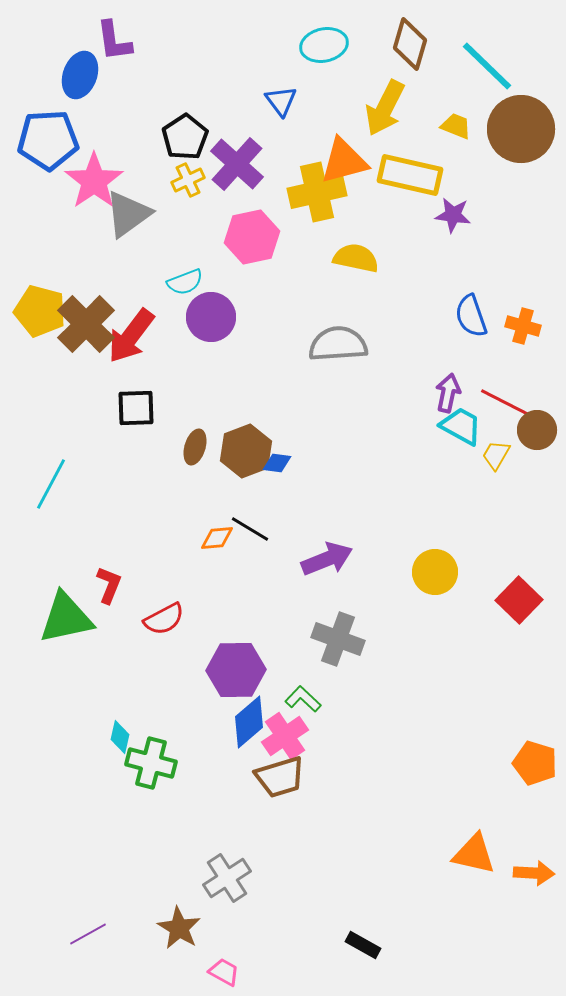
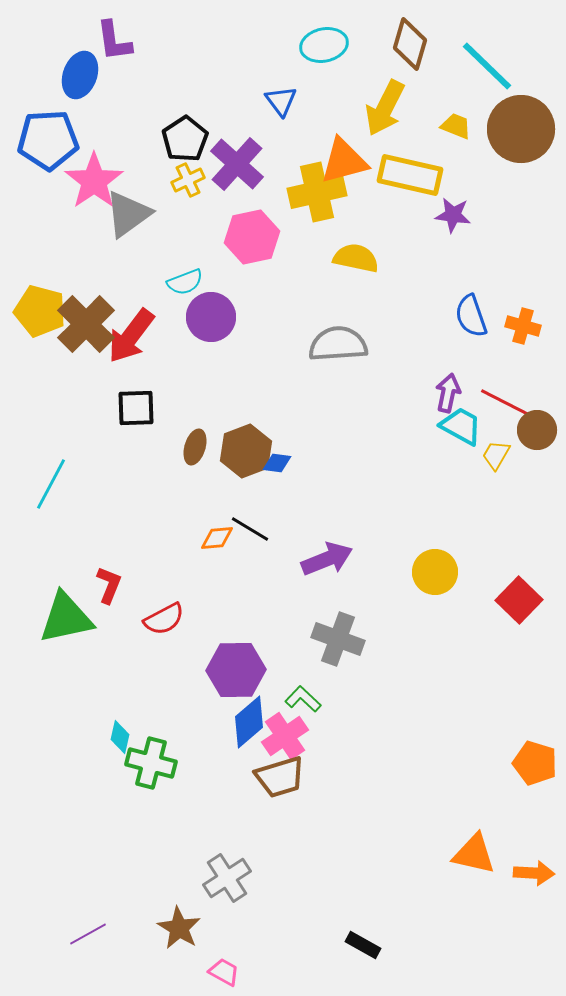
black pentagon at (185, 137): moved 2 px down
